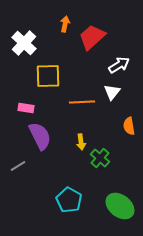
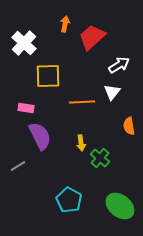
yellow arrow: moved 1 px down
